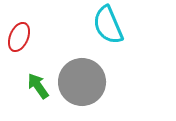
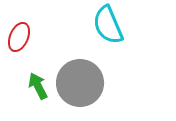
gray circle: moved 2 px left, 1 px down
green arrow: rotated 8 degrees clockwise
